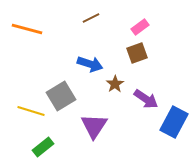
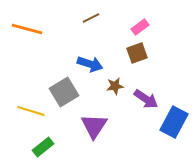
brown star: moved 2 px down; rotated 24 degrees clockwise
gray square: moved 3 px right, 4 px up
